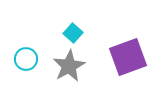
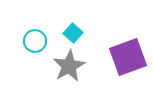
cyan circle: moved 9 px right, 18 px up
